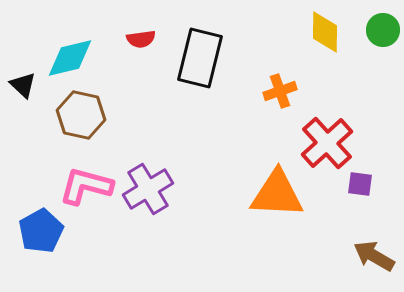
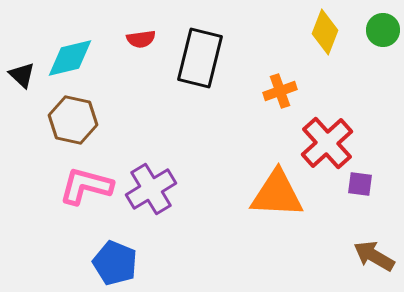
yellow diamond: rotated 21 degrees clockwise
black triangle: moved 1 px left, 10 px up
brown hexagon: moved 8 px left, 5 px down
purple cross: moved 3 px right
blue pentagon: moved 74 px right, 32 px down; rotated 21 degrees counterclockwise
